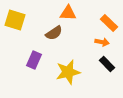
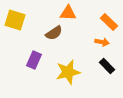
orange rectangle: moved 1 px up
black rectangle: moved 2 px down
